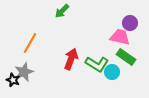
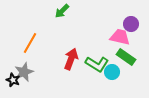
purple circle: moved 1 px right, 1 px down
